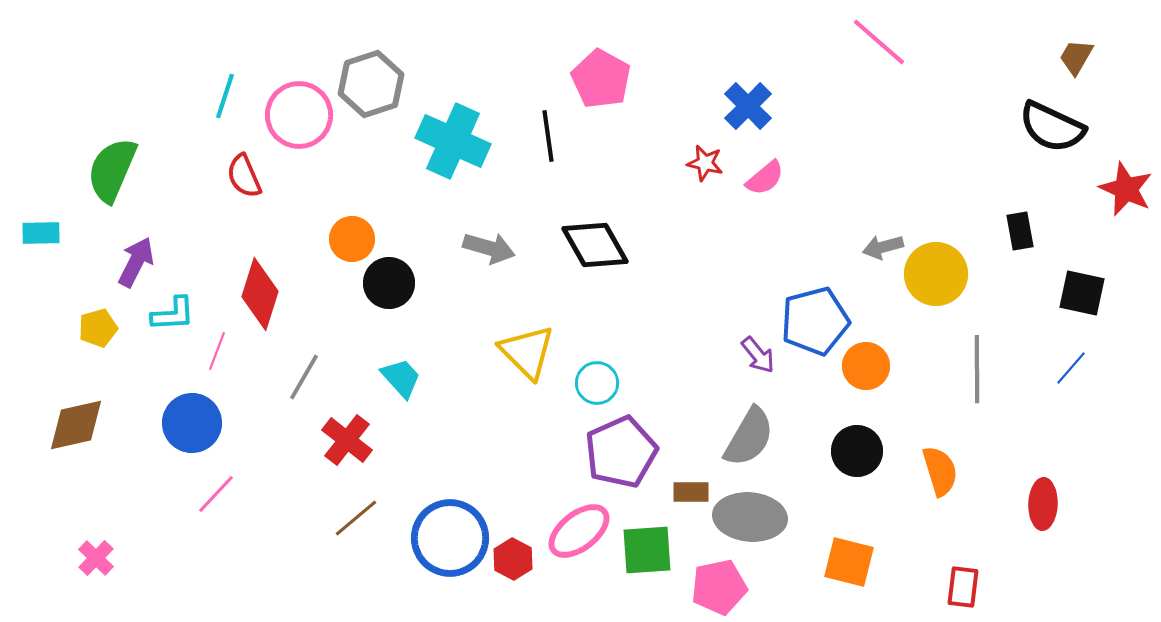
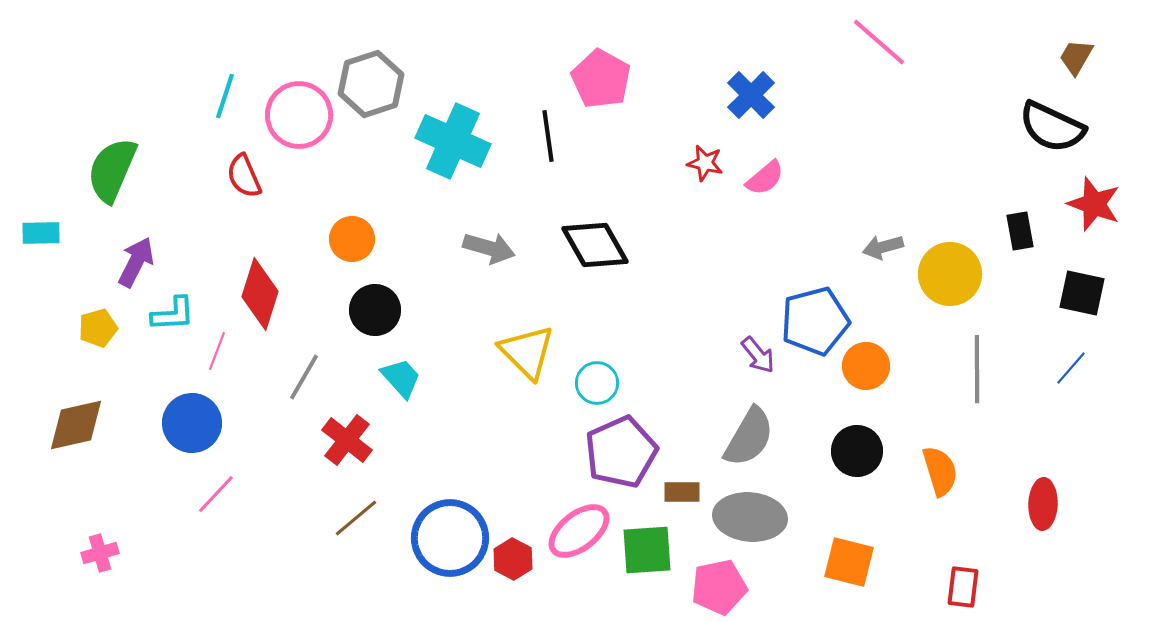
blue cross at (748, 106): moved 3 px right, 11 px up
red star at (1126, 189): moved 32 px left, 15 px down; rotated 4 degrees counterclockwise
yellow circle at (936, 274): moved 14 px right
black circle at (389, 283): moved 14 px left, 27 px down
brown rectangle at (691, 492): moved 9 px left
pink cross at (96, 558): moved 4 px right, 5 px up; rotated 30 degrees clockwise
